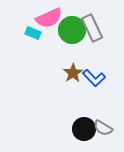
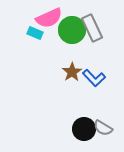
cyan rectangle: moved 2 px right
brown star: moved 1 px left, 1 px up
